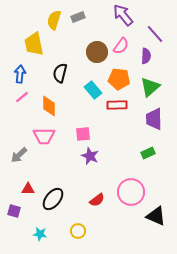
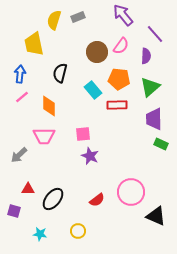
green rectangle: moved 13 px right, 9 px up; rotated 48 degrees clockwise
